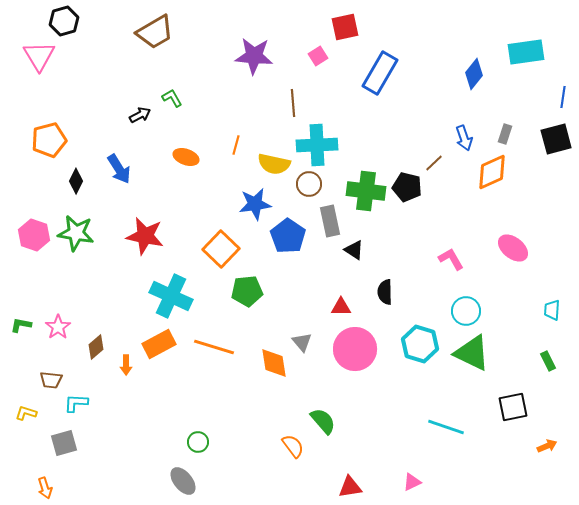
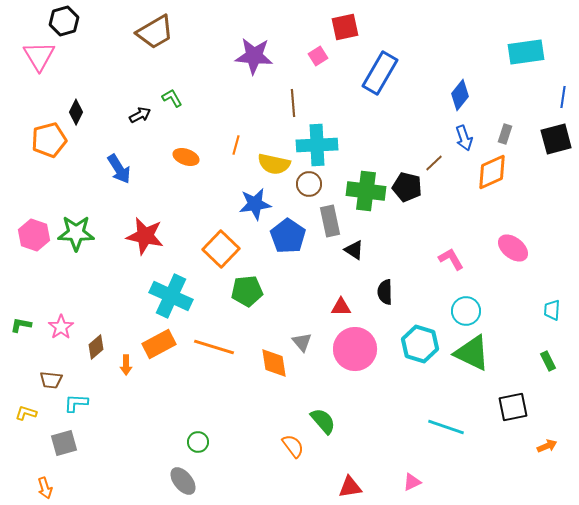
blue diamond at (474, 74): moved 14 px left, 21 px down
black diamond at (76, 181): moved 69 px up
green star at (76, 233): rotated 9 degrees counterclockwise
pink star at (58, 327): moved 3 px right
